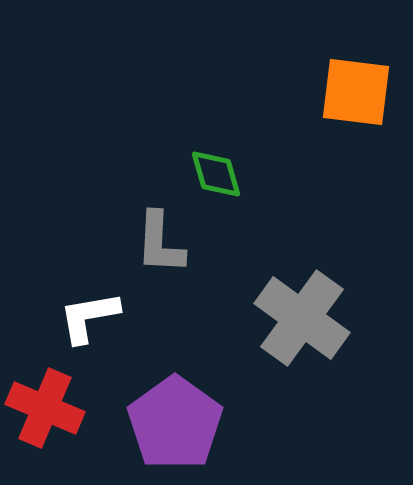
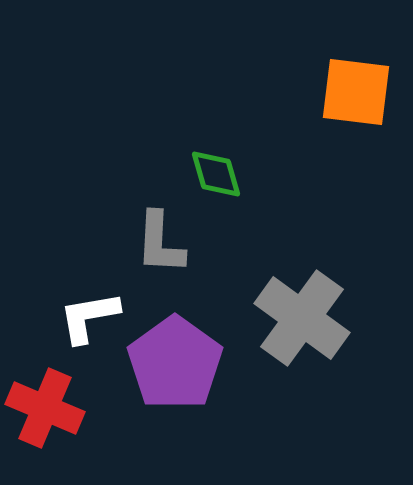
purple pentagon: moved 60 px up
